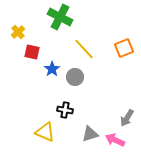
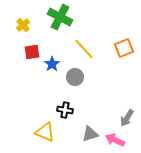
yellow cross: moved 5 px right, 7 px up
red square: rotated 21 degrees counterclockwise
blue star: moved 5 px up
